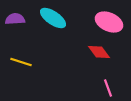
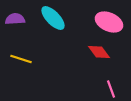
cyan ellipse: rotated 12 degrees clockwise
yellow line: moved 3 px up
pink line: moved 3 px right, 1 px down
